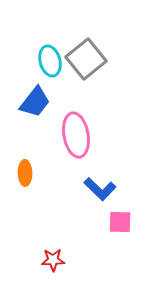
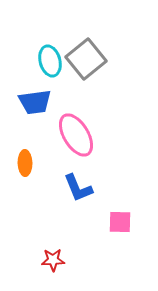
blue trapezoid: rotated 44 degrees clockwise
pink ellipse: rotated 21 degrees counterclockwise
orange ellipse: moved 10 px up
blue L-shape: moved 22 px left, 1 px up; rotated 24 degrees clockwise
